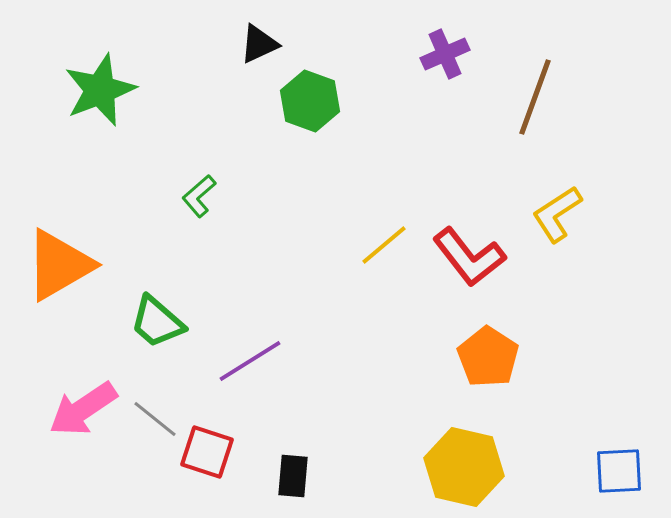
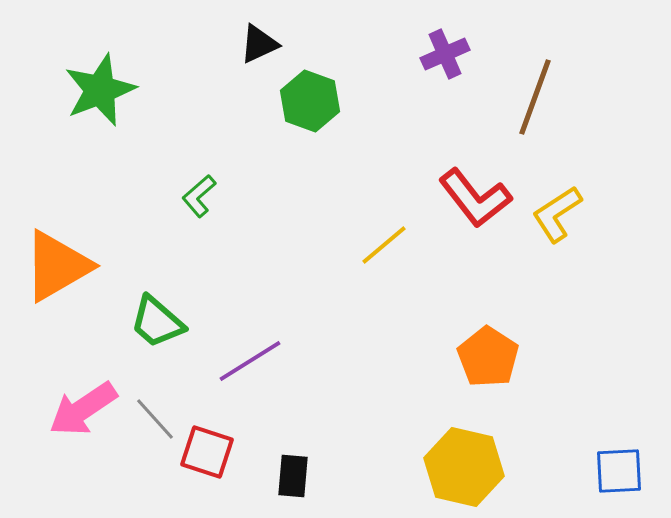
red L-shape: moved 6 px right, 59 px up
orange triangle: moved 2 px left, 1 px down
gray line: rotated 9 degrees clockwise
